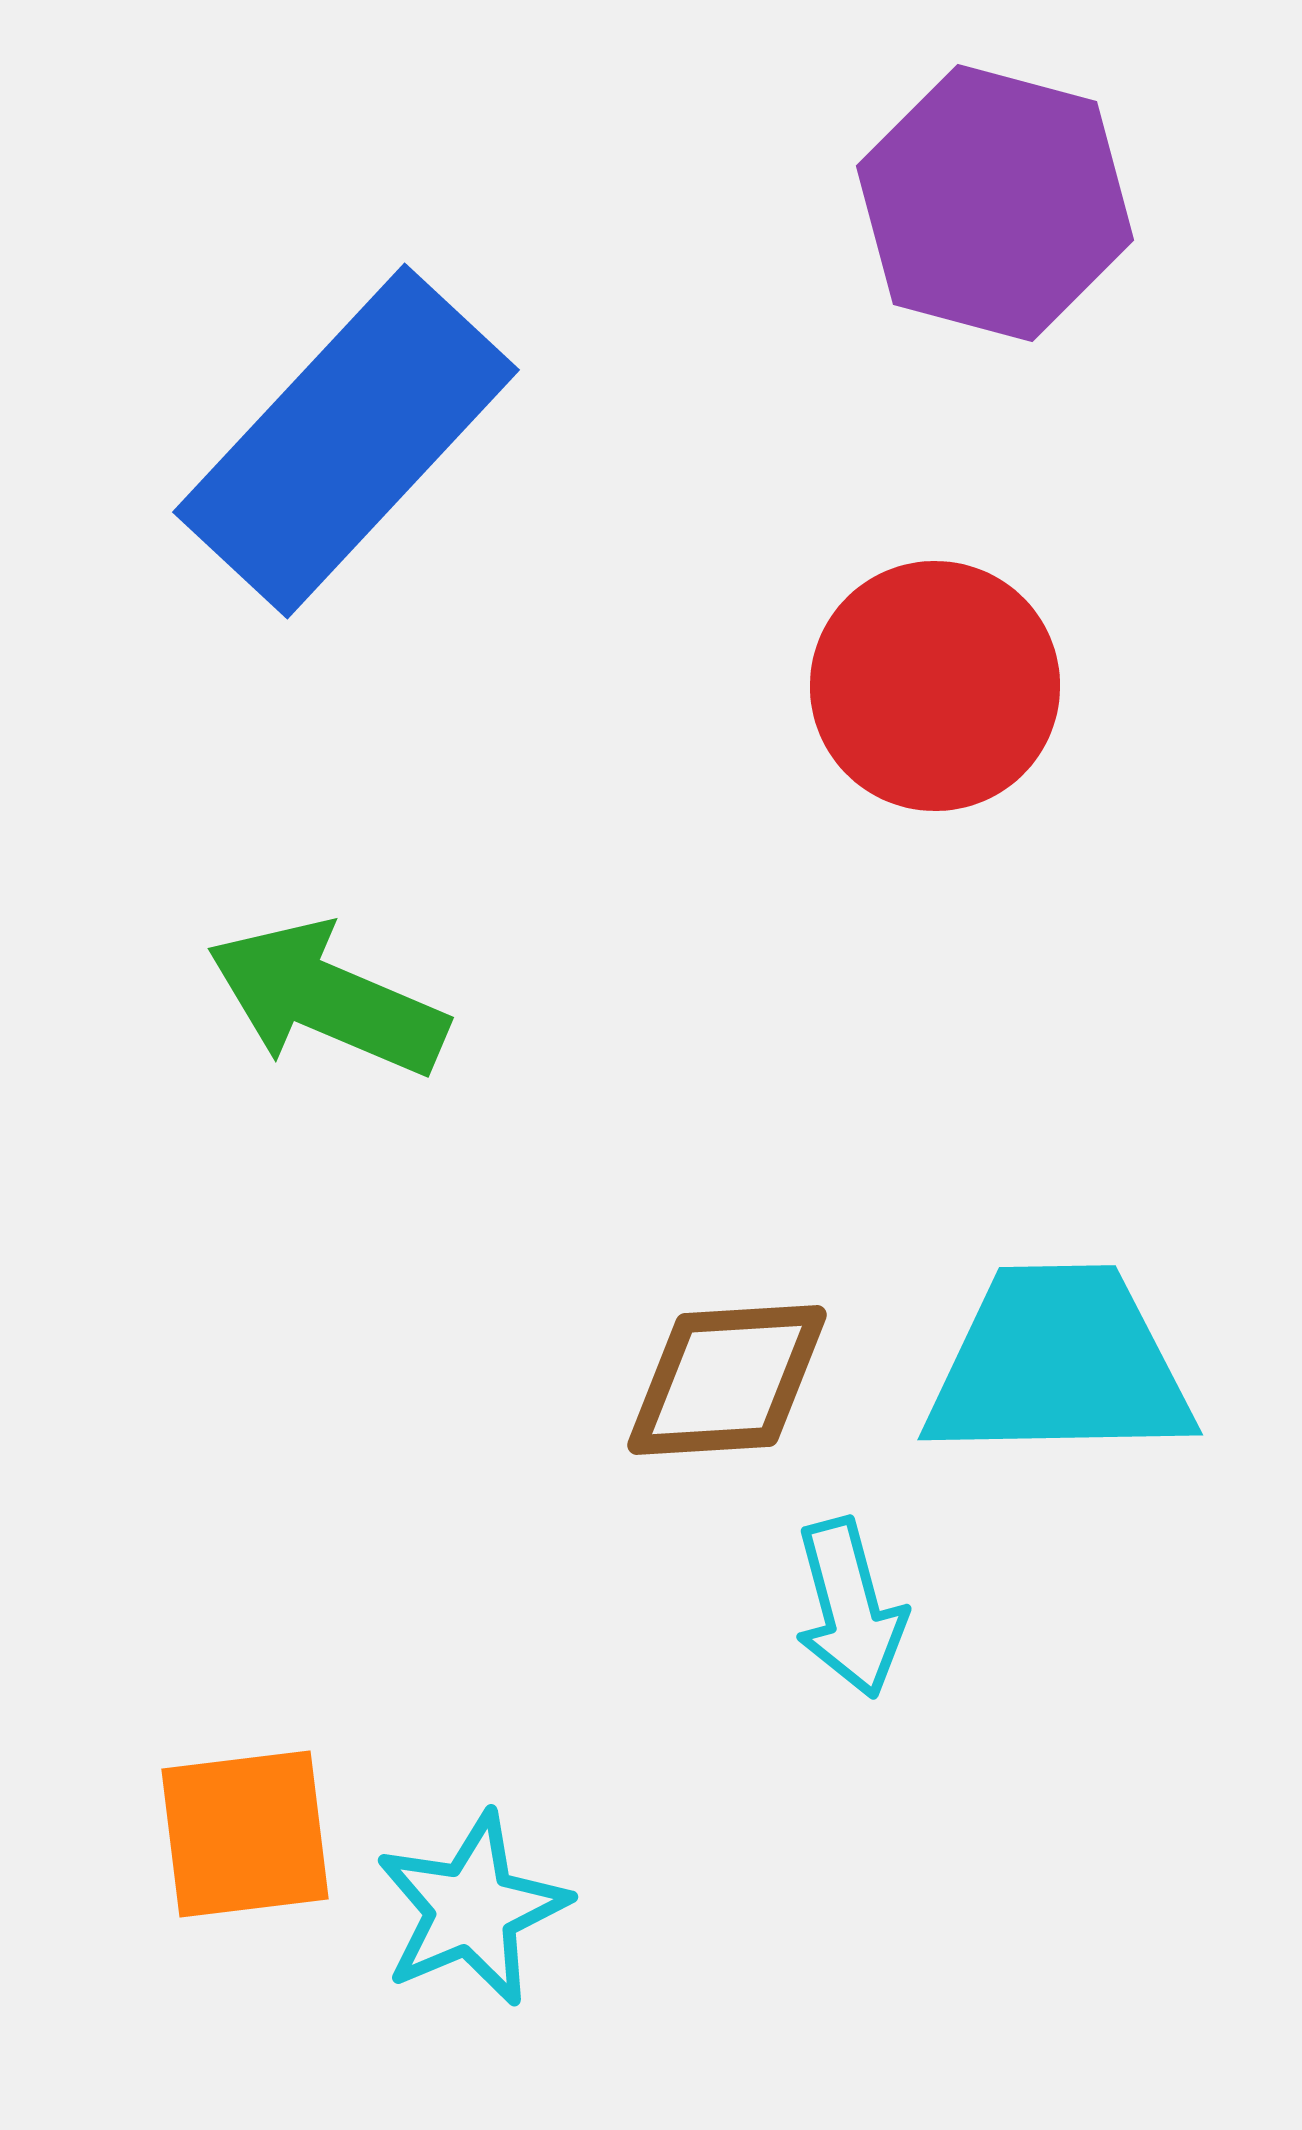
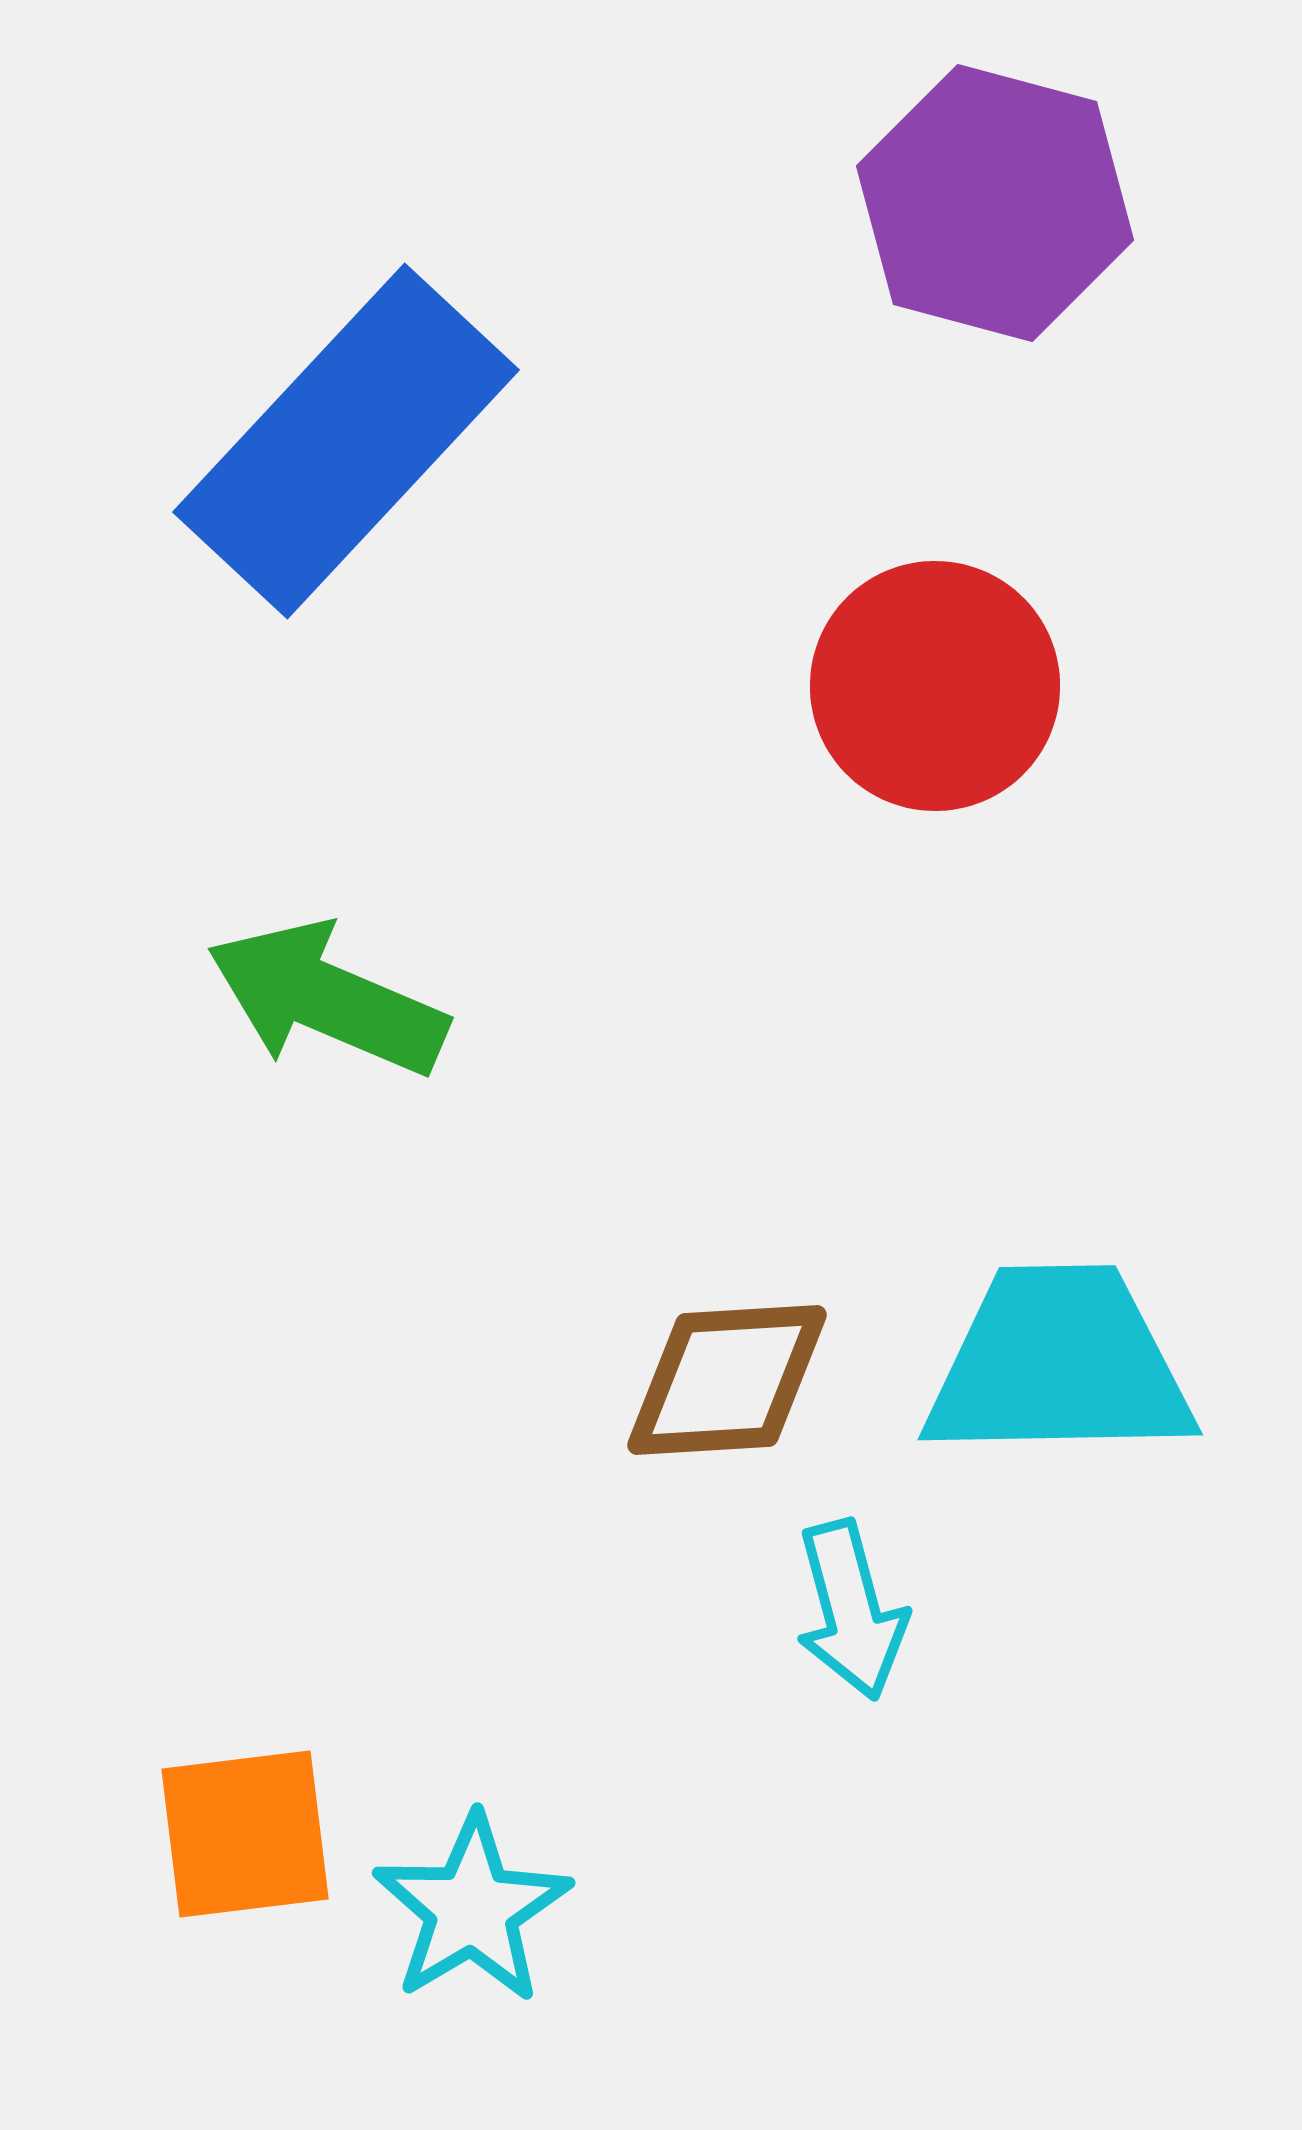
cyan arrow: moved 1 px right, 2 px down
cyan star: rotated 8 degrees counterclockwise
